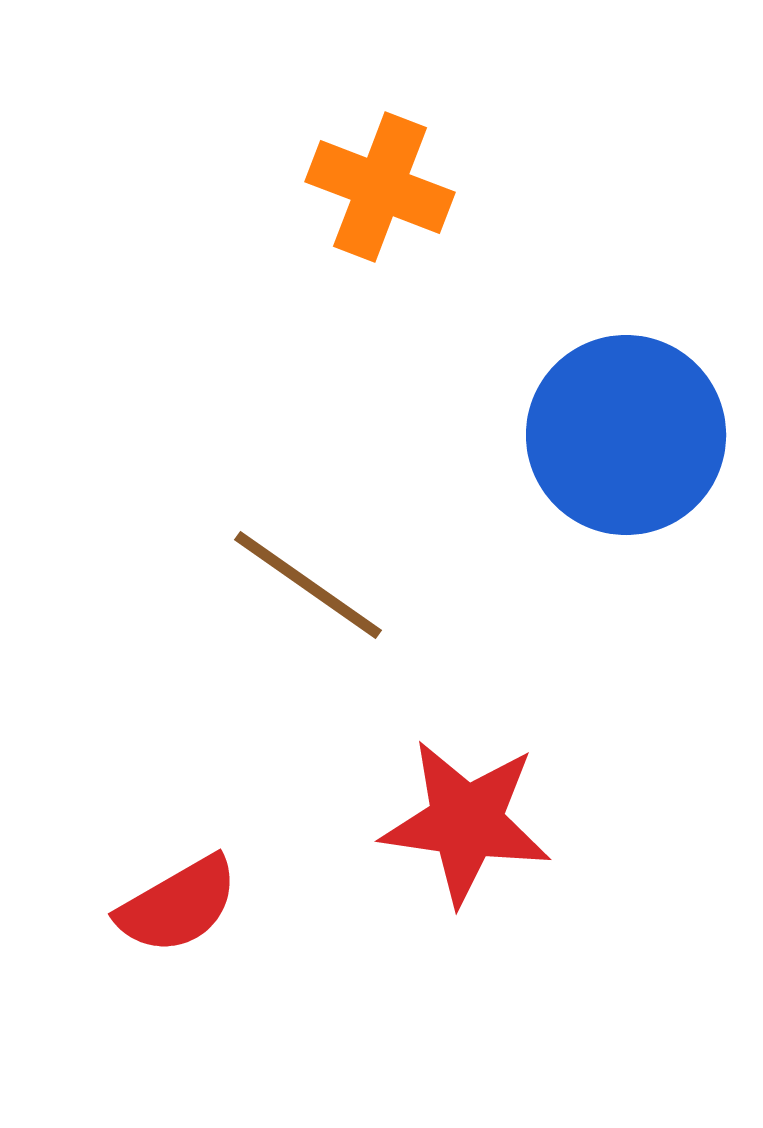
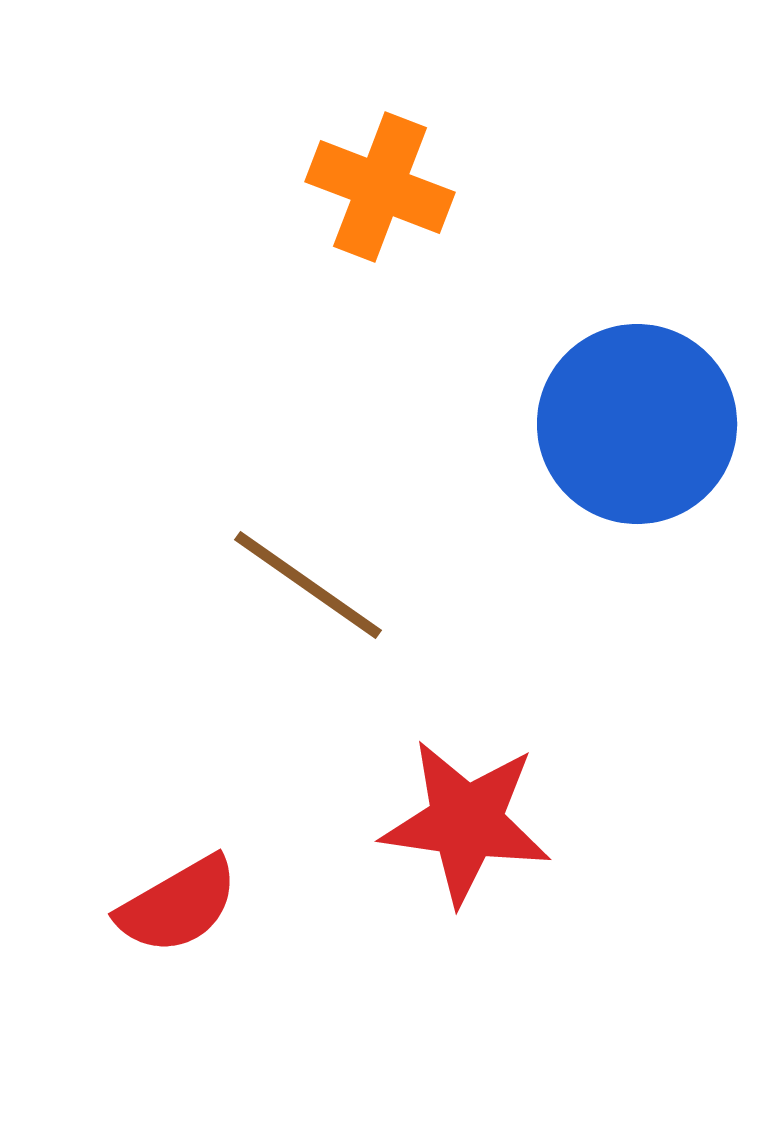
blue circle: moved 11 px right, 11 px up
